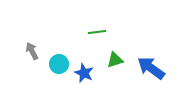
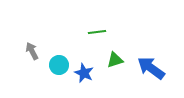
cyan circle: moved 1 px down
